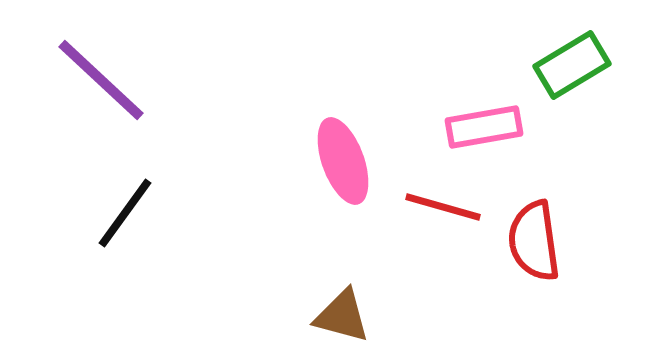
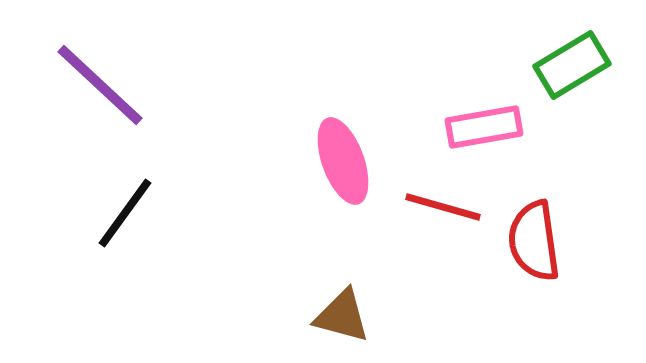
purple line: moved 1 px left, 5 px down
